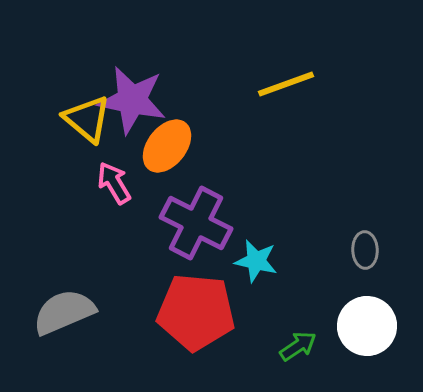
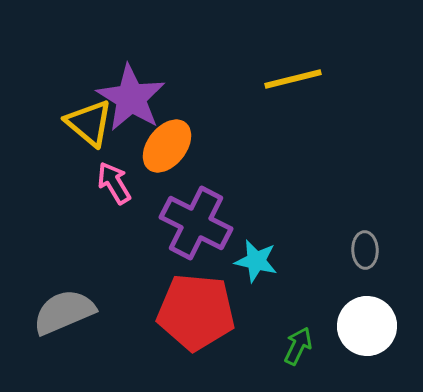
yellow line: moved 7 px right, 5 px up; rotated 6 degrees clockwise
purple star: moved 1 px left, 2 px up; rotated 20 degrees clockwise
yellow triangle: moved 2 px right, 4 px down
green arrow: rotated 30 degrees counterclockwise
